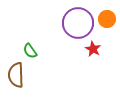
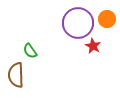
red star: moved 3 px up
